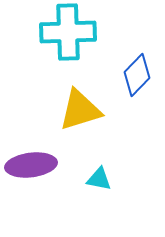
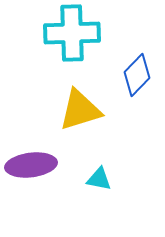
cyan cross: moved 4 px right, 1 px down
